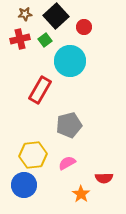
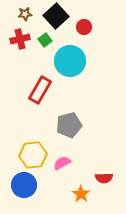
pink semicircle: moved 5 px left
